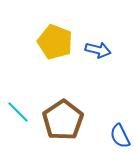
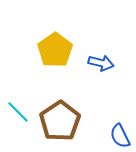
yellow pentagon: moved 8 px down; rotated 16 degrees clockwise
blue arrow: moved 3 px right, 13 px down
brown pentagon: moved 3 px left, 1 px down
